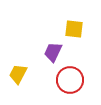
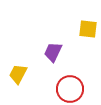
yellow square: moved 14 px right
red circle: moved 9 px down
